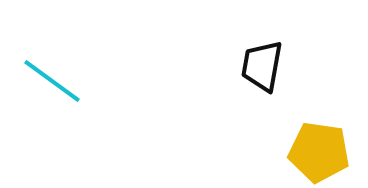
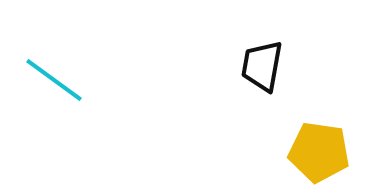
cyan line: moved 2 px right, 1 px up
